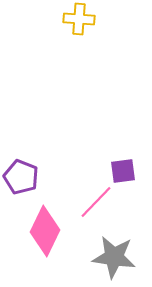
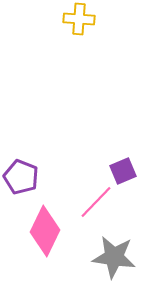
purple square: rotated 16 degrees counterclockwise
